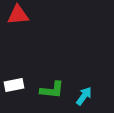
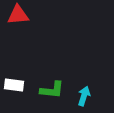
white rectangle: rotated 18 degrees clockwise
cyan arrow: rotated 18 degrees counterclockwise
